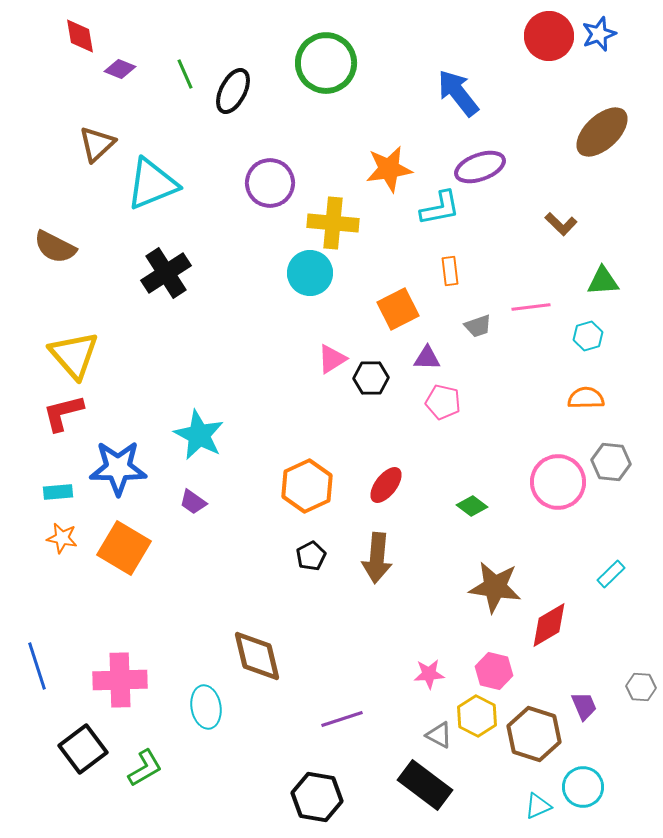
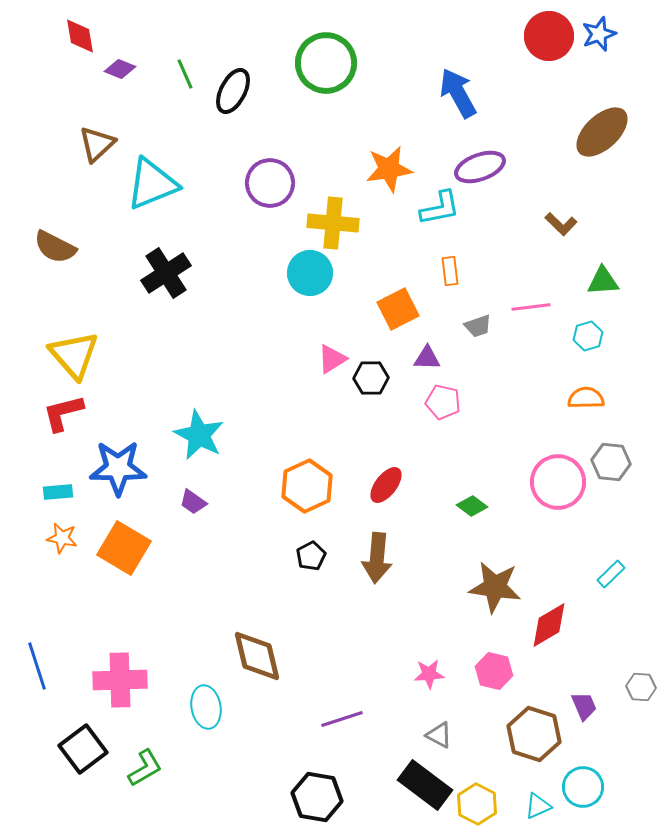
blue arrow at (458, 93): rotated 9 degrees clockwise
yellow hexagon at (477, 716): moved 88 px down
